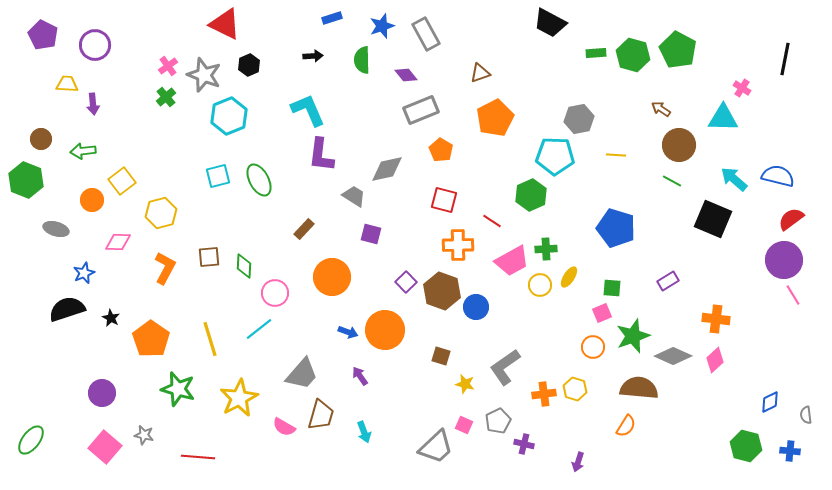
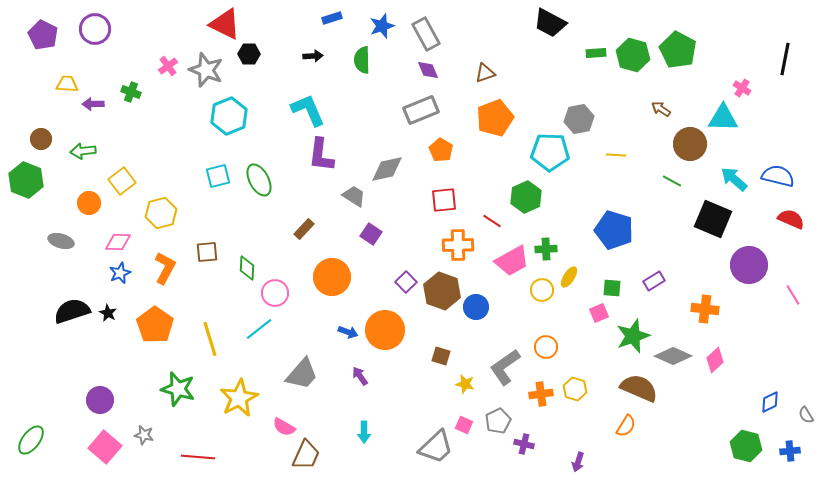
purple circle at (95, 45): moved 16 px up
black hexagon at (249, 65): moved 11 px up; rotated 25 degrees clockwise
brown triangle at (480, 73): moved 5 px right
gray star at (204, 75): moved 2 px right, 5 px up
purple diamond at (406, 75): moved 22 px right, 5 px up; rotated 15 degrees clockwise
green cross at (166, 97): moved 35 px left, 5 px up; rotated 30 degrees counterclockwise
purple arrow at (93, 104): rotated 95 degrees clockwise
orange pentagon at (495, 118): rotated 6 degrees clockwise
brown circle at (679, 145): moved 11 px right, 1 px up
cyan pentagon at (555, 156): moved 5 px left, 4 px up
green hexagon at (531, 195): moved 5 px left, 2 px down
orange circle at (92, 200): moved 3 px left, 3 px down
red square at (444, 200): rotated 20 degrees counterclockwise
red semicircle at (791, 219): rotated 60 degrees clockwise
blue pentagon at (616, 228): moved 2 px left, 2 px down
gray ellipse at (56, 229): moved 5 px right, 12 px down
purple square at (371, 234): rotated 20 degrees clockwise
brown square at (209, 257): moved 2 px left, 5 px up
purple circle at (784, 260): moved 35 px left, 5 px down
green diamond at (244, 266): moved 3 px right, 2 px down
blue star at (84, 273): moved 36 px right
purple rectangle at (668, 281): moved 14 px left
yellow circle at (540, 285): moved 2 px right, 5 px down
black semicircle at (67, 309): moved 5 px right, 2 px down
pink square at (602, 313): moved 3 px left
black star at (111, 318): moved 3 px left, 5 px up
orange cross at (716, 319): moved 11 px left, 10 px up
orange pentagon at (151, 339): moved 4 px right, 14 px up
orange circle at (593, 347): moved 47 px left
brown semicircle at (639, 388): rotated 18 degrees clockwise
purple circle at (102, 393): moved 2 px left, 7 px down
orange cross at (544, 394): moved 3 px left
brown trapezoid at (321, 415): moved 15 px left, 40 px down; rotated 8 degrees clockwise
gray semicircle at (806, 415): rotated 24 degrees counterclockwise
cyan arrow at (364, 432): rotated 20 degrees clockwise
blue cross at (790, 451): rotated 12 degrees counterclockwise
